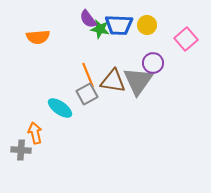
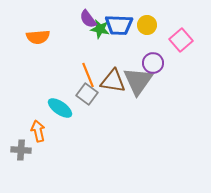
pink square: moved 5 px left, 1 px down
gray square: rotated 25 degrees counterclockwise
orange arrow: moved 3 px right, 2 px up
